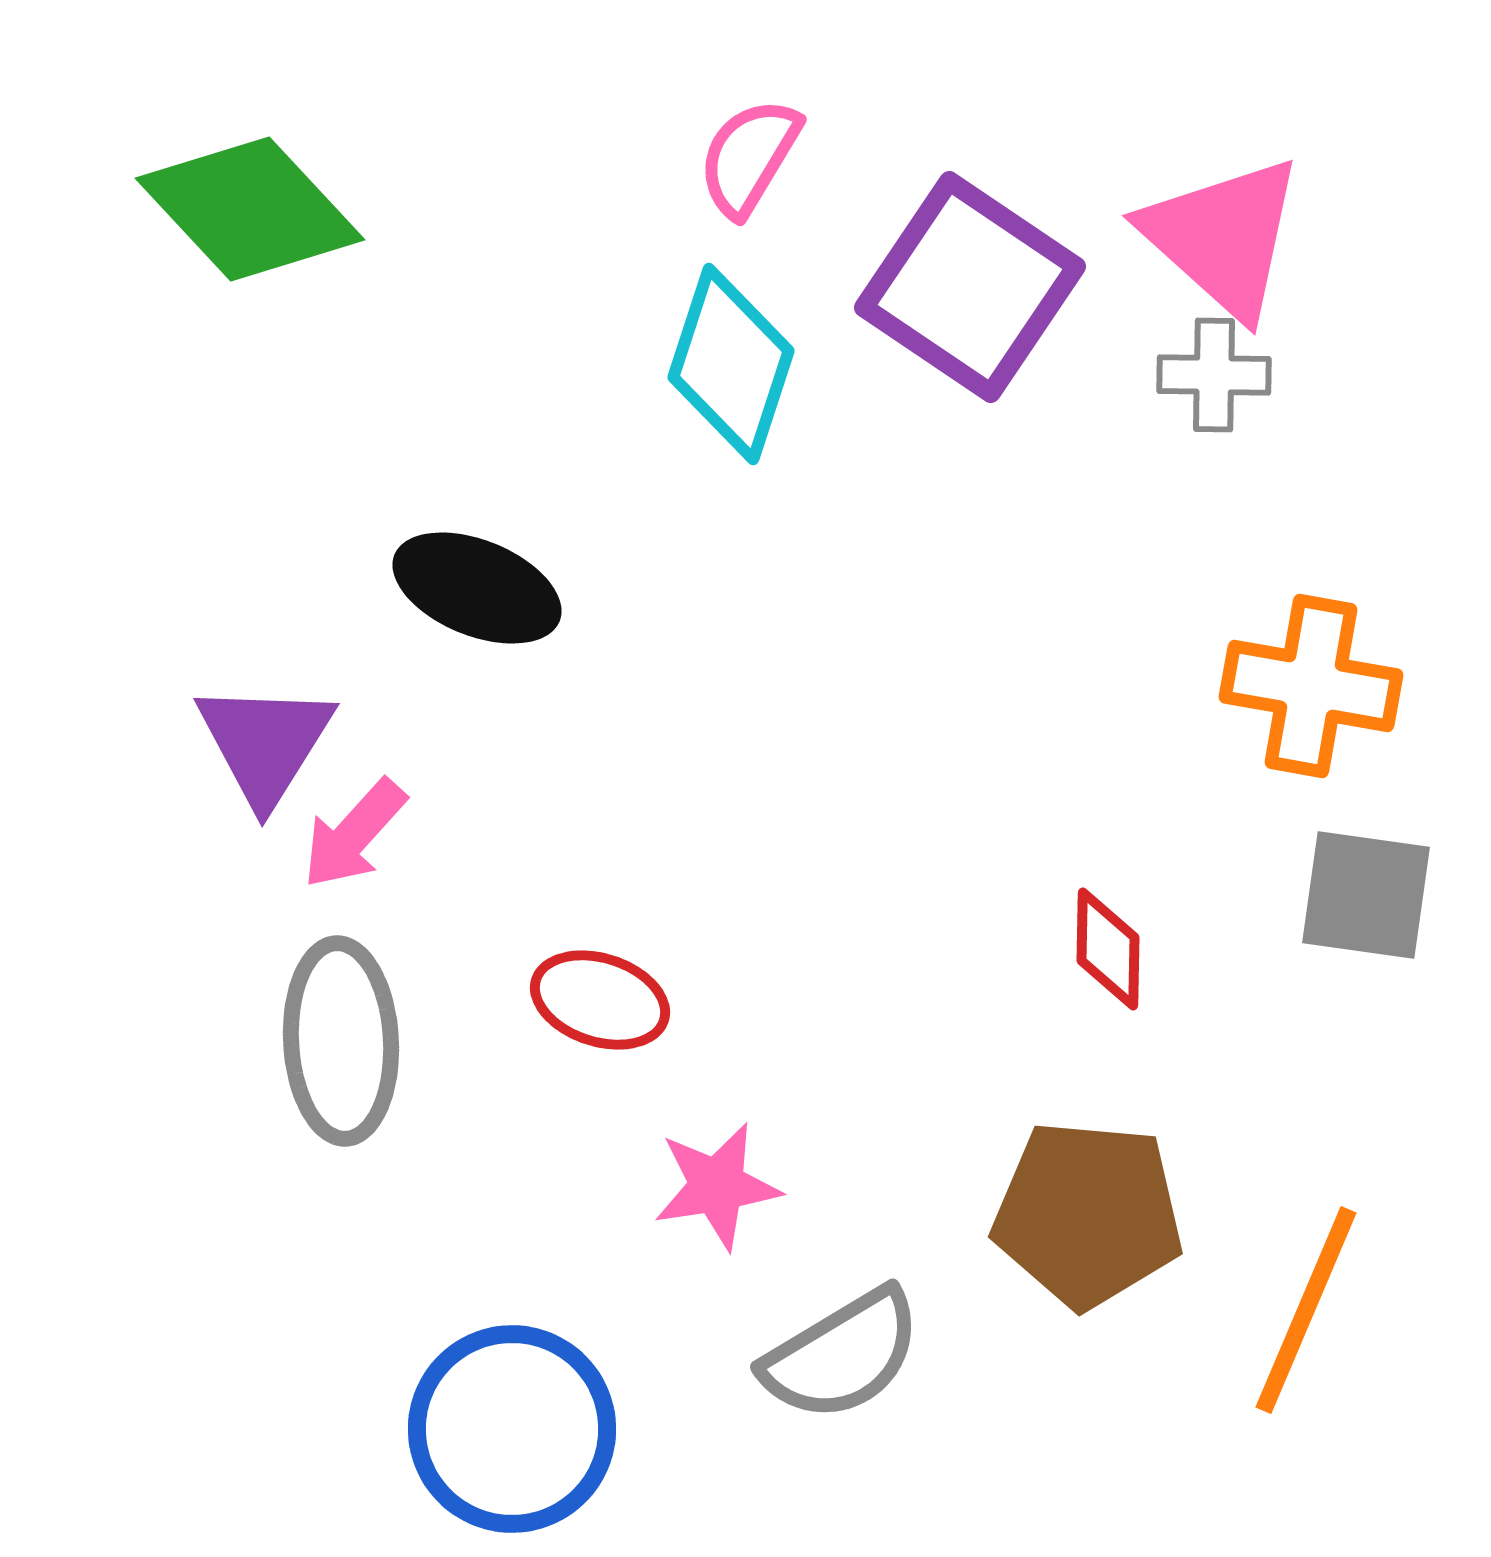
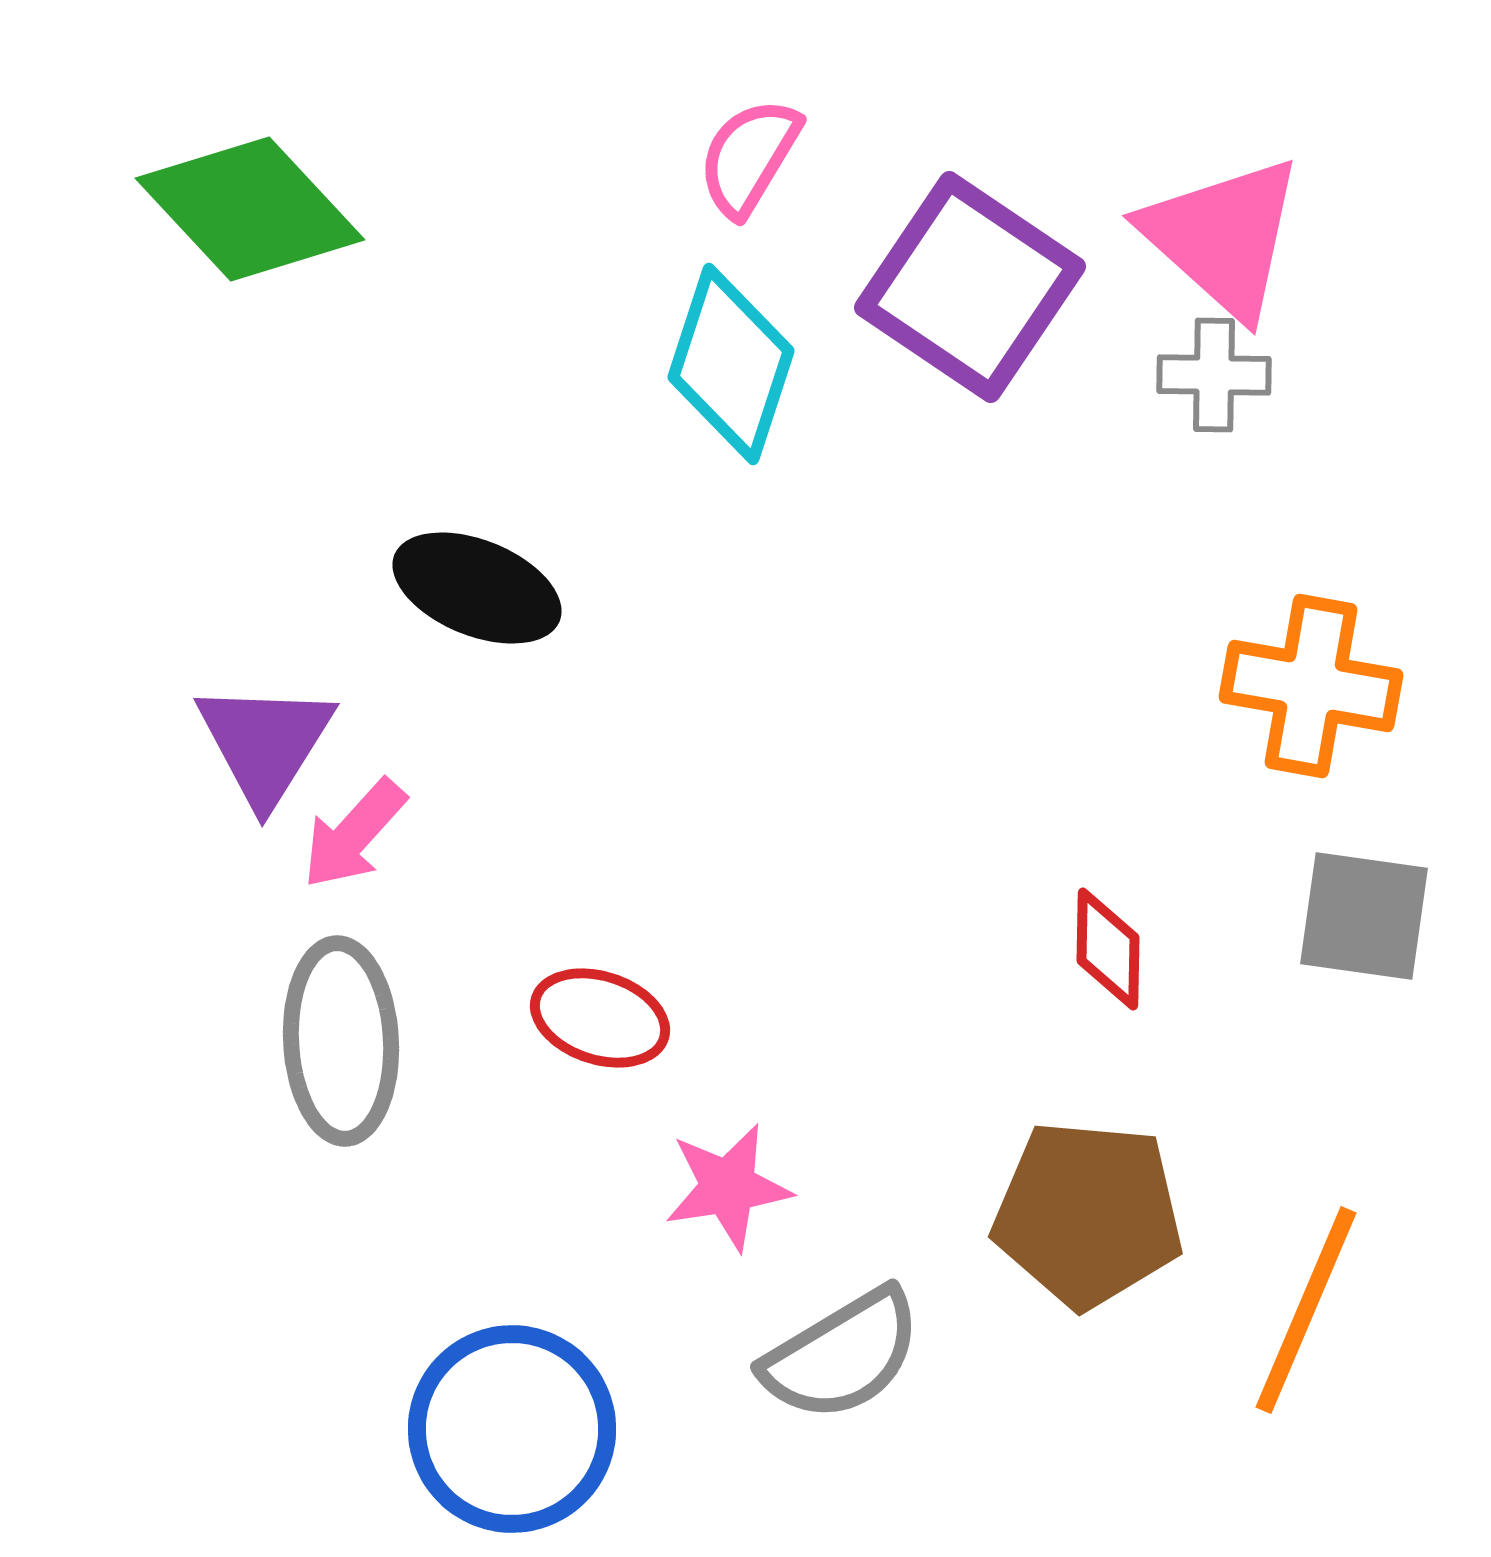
gray square: moved 2 px left, 21 px down
red ellipse: moved 18 px down
pink star: moved 11 px right, 1 px down
